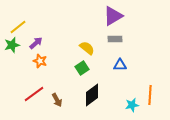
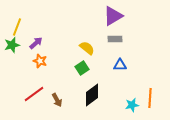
yellow line: moved 1 px left; rotated 30 degrees counterclockwise
orange line: moved 3 px down
